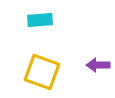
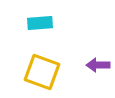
cyan rectangle: moved 3 px down
